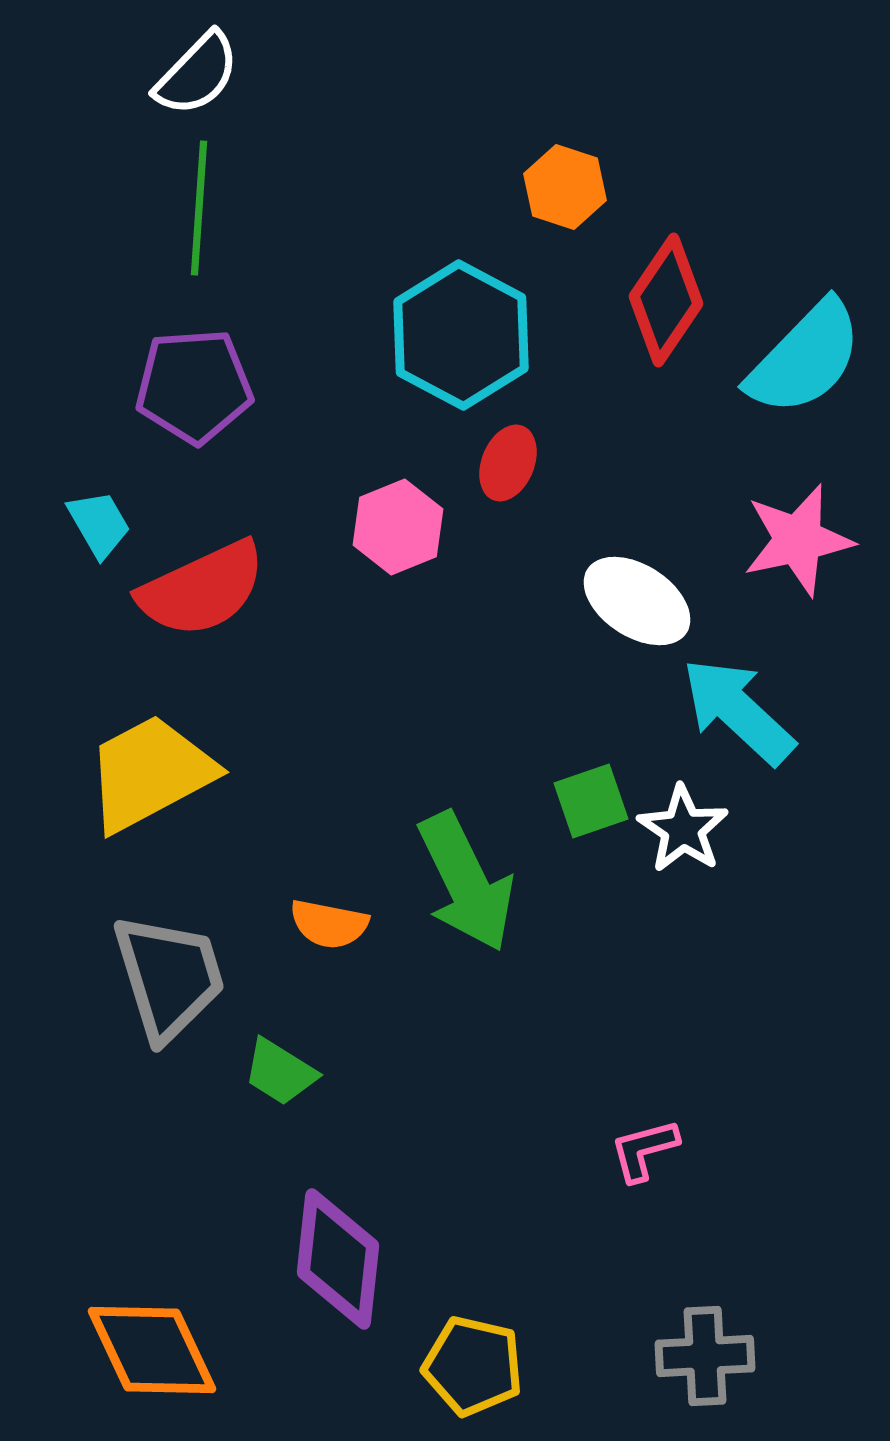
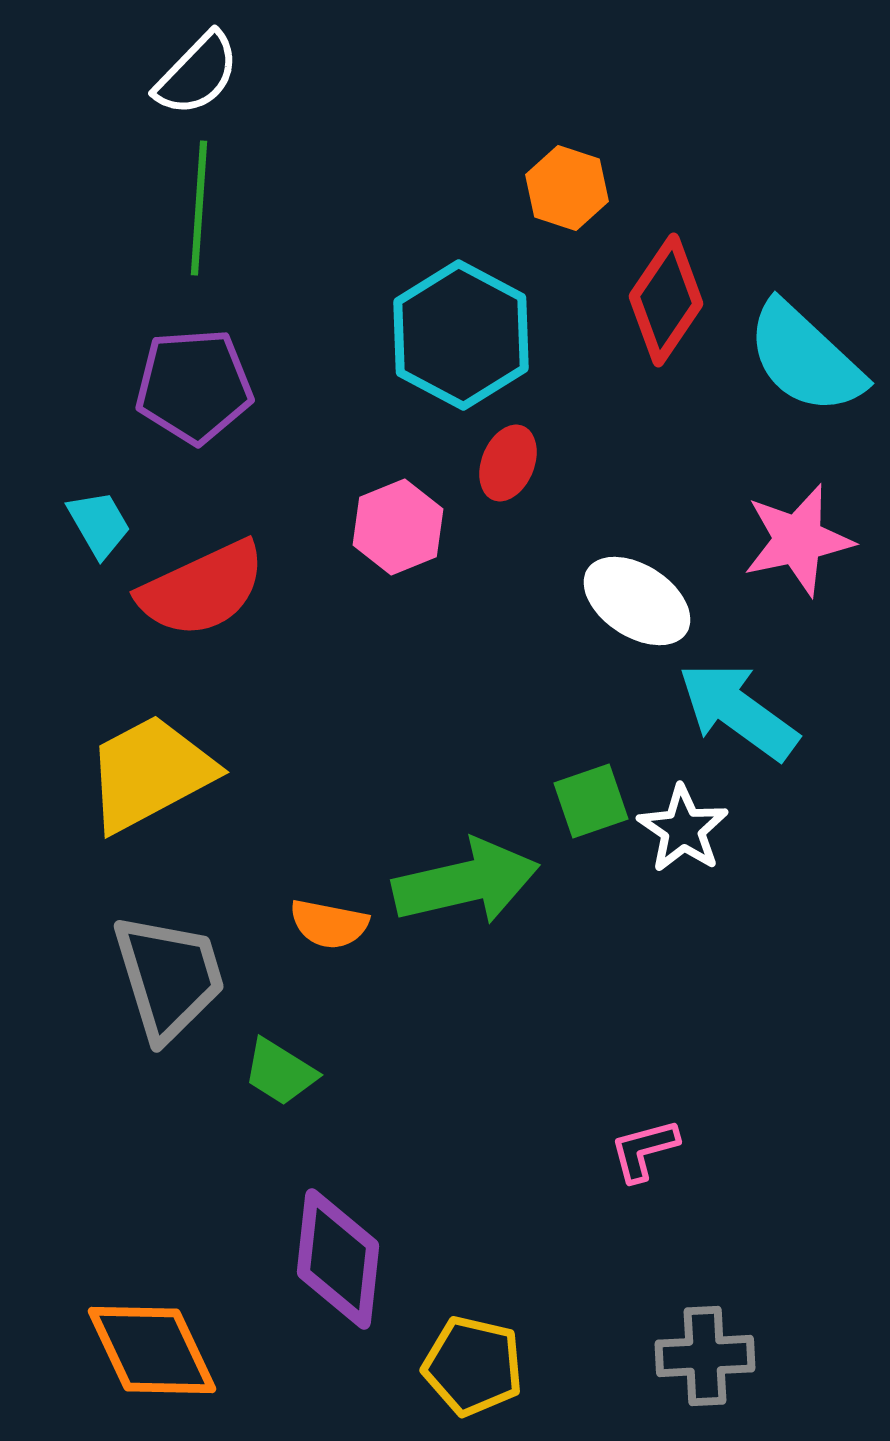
orange hexagon: moved 2 px right, 1 px down
cyan semicircle: rotated 89 degrees clockwise
cyan arrow: rotated 7 degrees counterclockwise
green arrow: rotated 77 degrees counterclockwise
